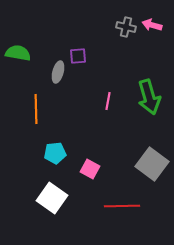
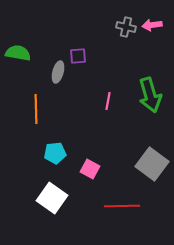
pink arrow: rotated 24 degrees counterclockwise
green arrow: moved 1 px right, 2 px up
